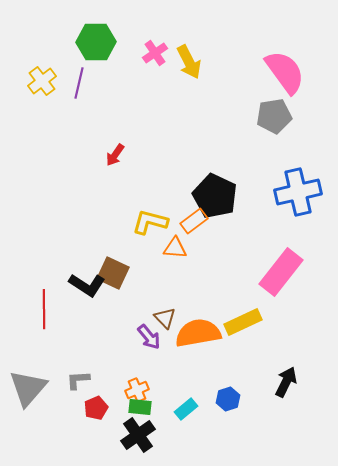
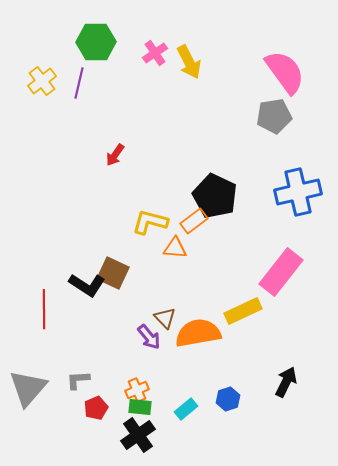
yellow rectangle: moved 11 px up
